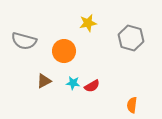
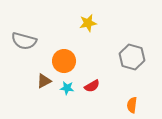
gray hexagon: moved 1 px right, 19 px down
orange circle: moved 10 px down
cyan star: moved 6 px left, 5 px down
